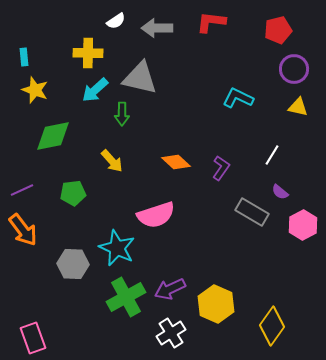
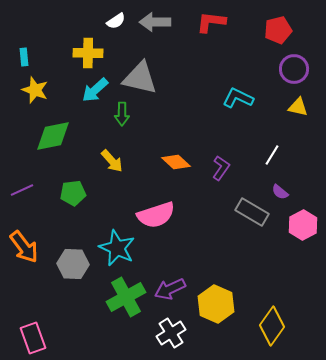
gray arrow: moved 2 px left, 6 px up
orange arrow: moved 1 px right, 17 px down
